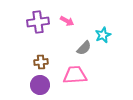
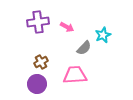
pink arrow: moved 6 px down
brown cross: rotated 24 degrees counterclockwise
purple circle: moved 3 px left, 1 px up
